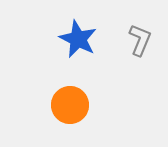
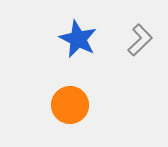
gray L-shape: rotated 24 degrees clockwise
